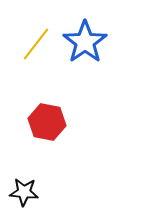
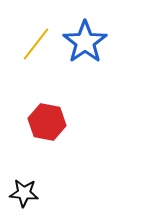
black star: moved 1 px down
